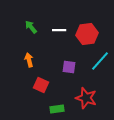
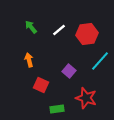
white line: rotated 40 degrees counterclockwise
purple square: moved 4 px down; rotated 32 degrees clockwise
